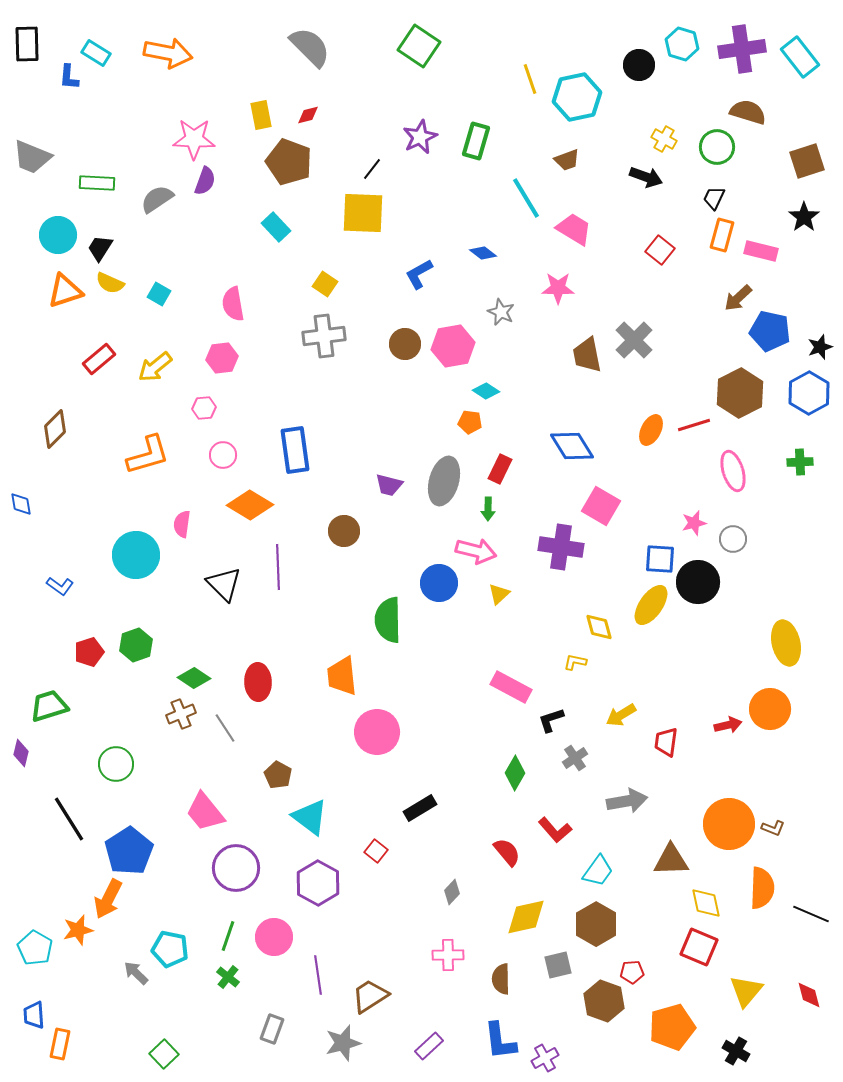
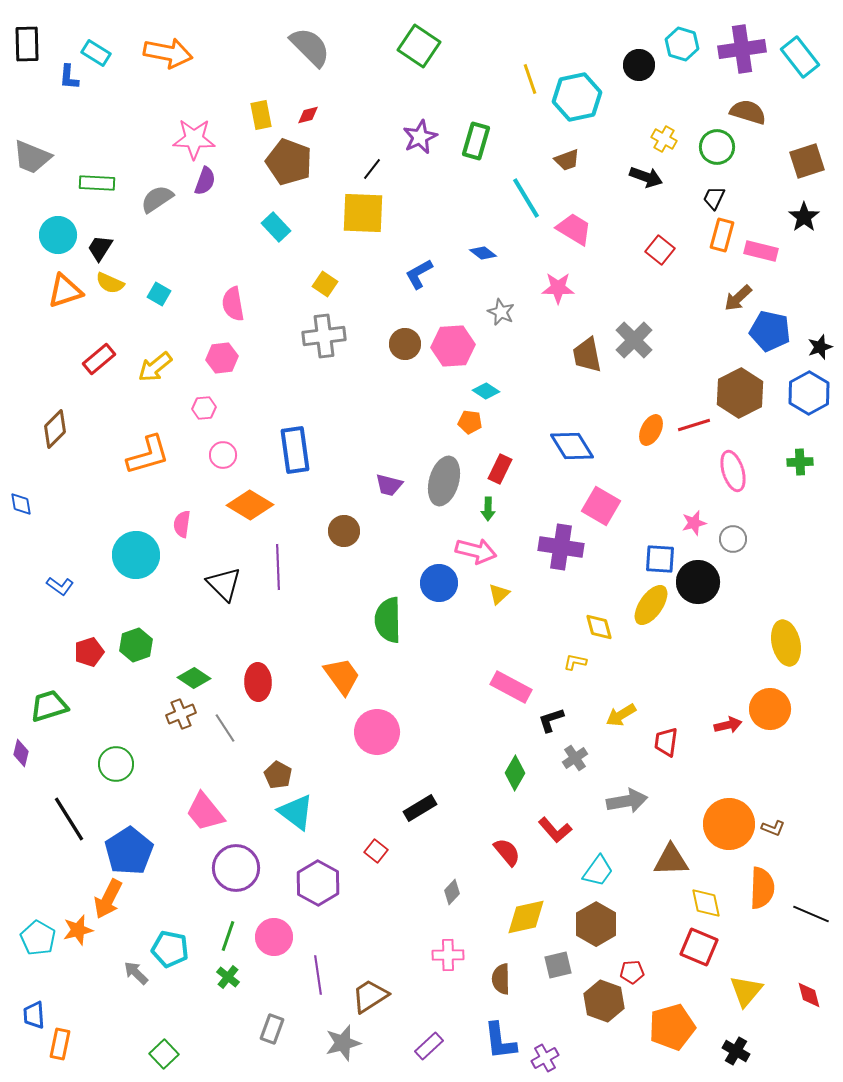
pink hexagon at (453, 346): rotated 6 degrees clockwise
orange trapezoid at (342, 676): rotated 150 degrees clockwise
cyan triangle at (310, 817): moved 14 px left, 5 px up
cyan pentagon at (35, 948): moved 3 px right, 10 px up
